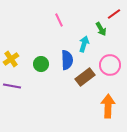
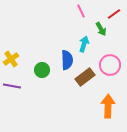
pink line: moved 22 px right, 9 px up
green circle: moved 1 px right, 6 px down
